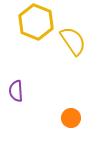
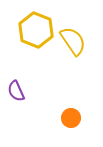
yellow hexagon: moved 8 px down
purple semicircle: rotated 20 degrees counterclockwise
